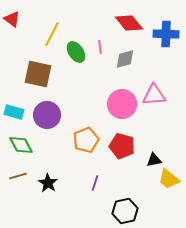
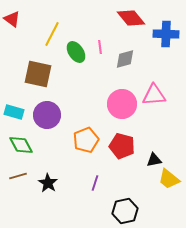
red diamond: moved 2 px right, 5 px up
